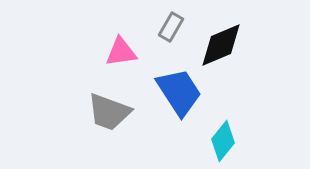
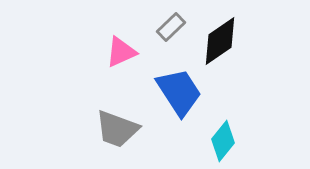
gray rectangle: rotated 16 degrees clockwise
black diamond: moved 1 px left, 4 px up; rotated 12 degrees counterclockwise
pink triangle: rotated 16 degrees counterclockwise
gray trapezoid: moved 8 px right, 17 px down
